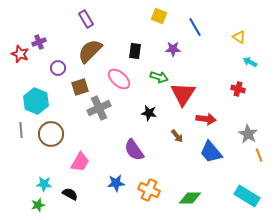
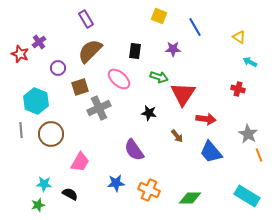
purple cross: rotated 16 degrees counterclockwise
